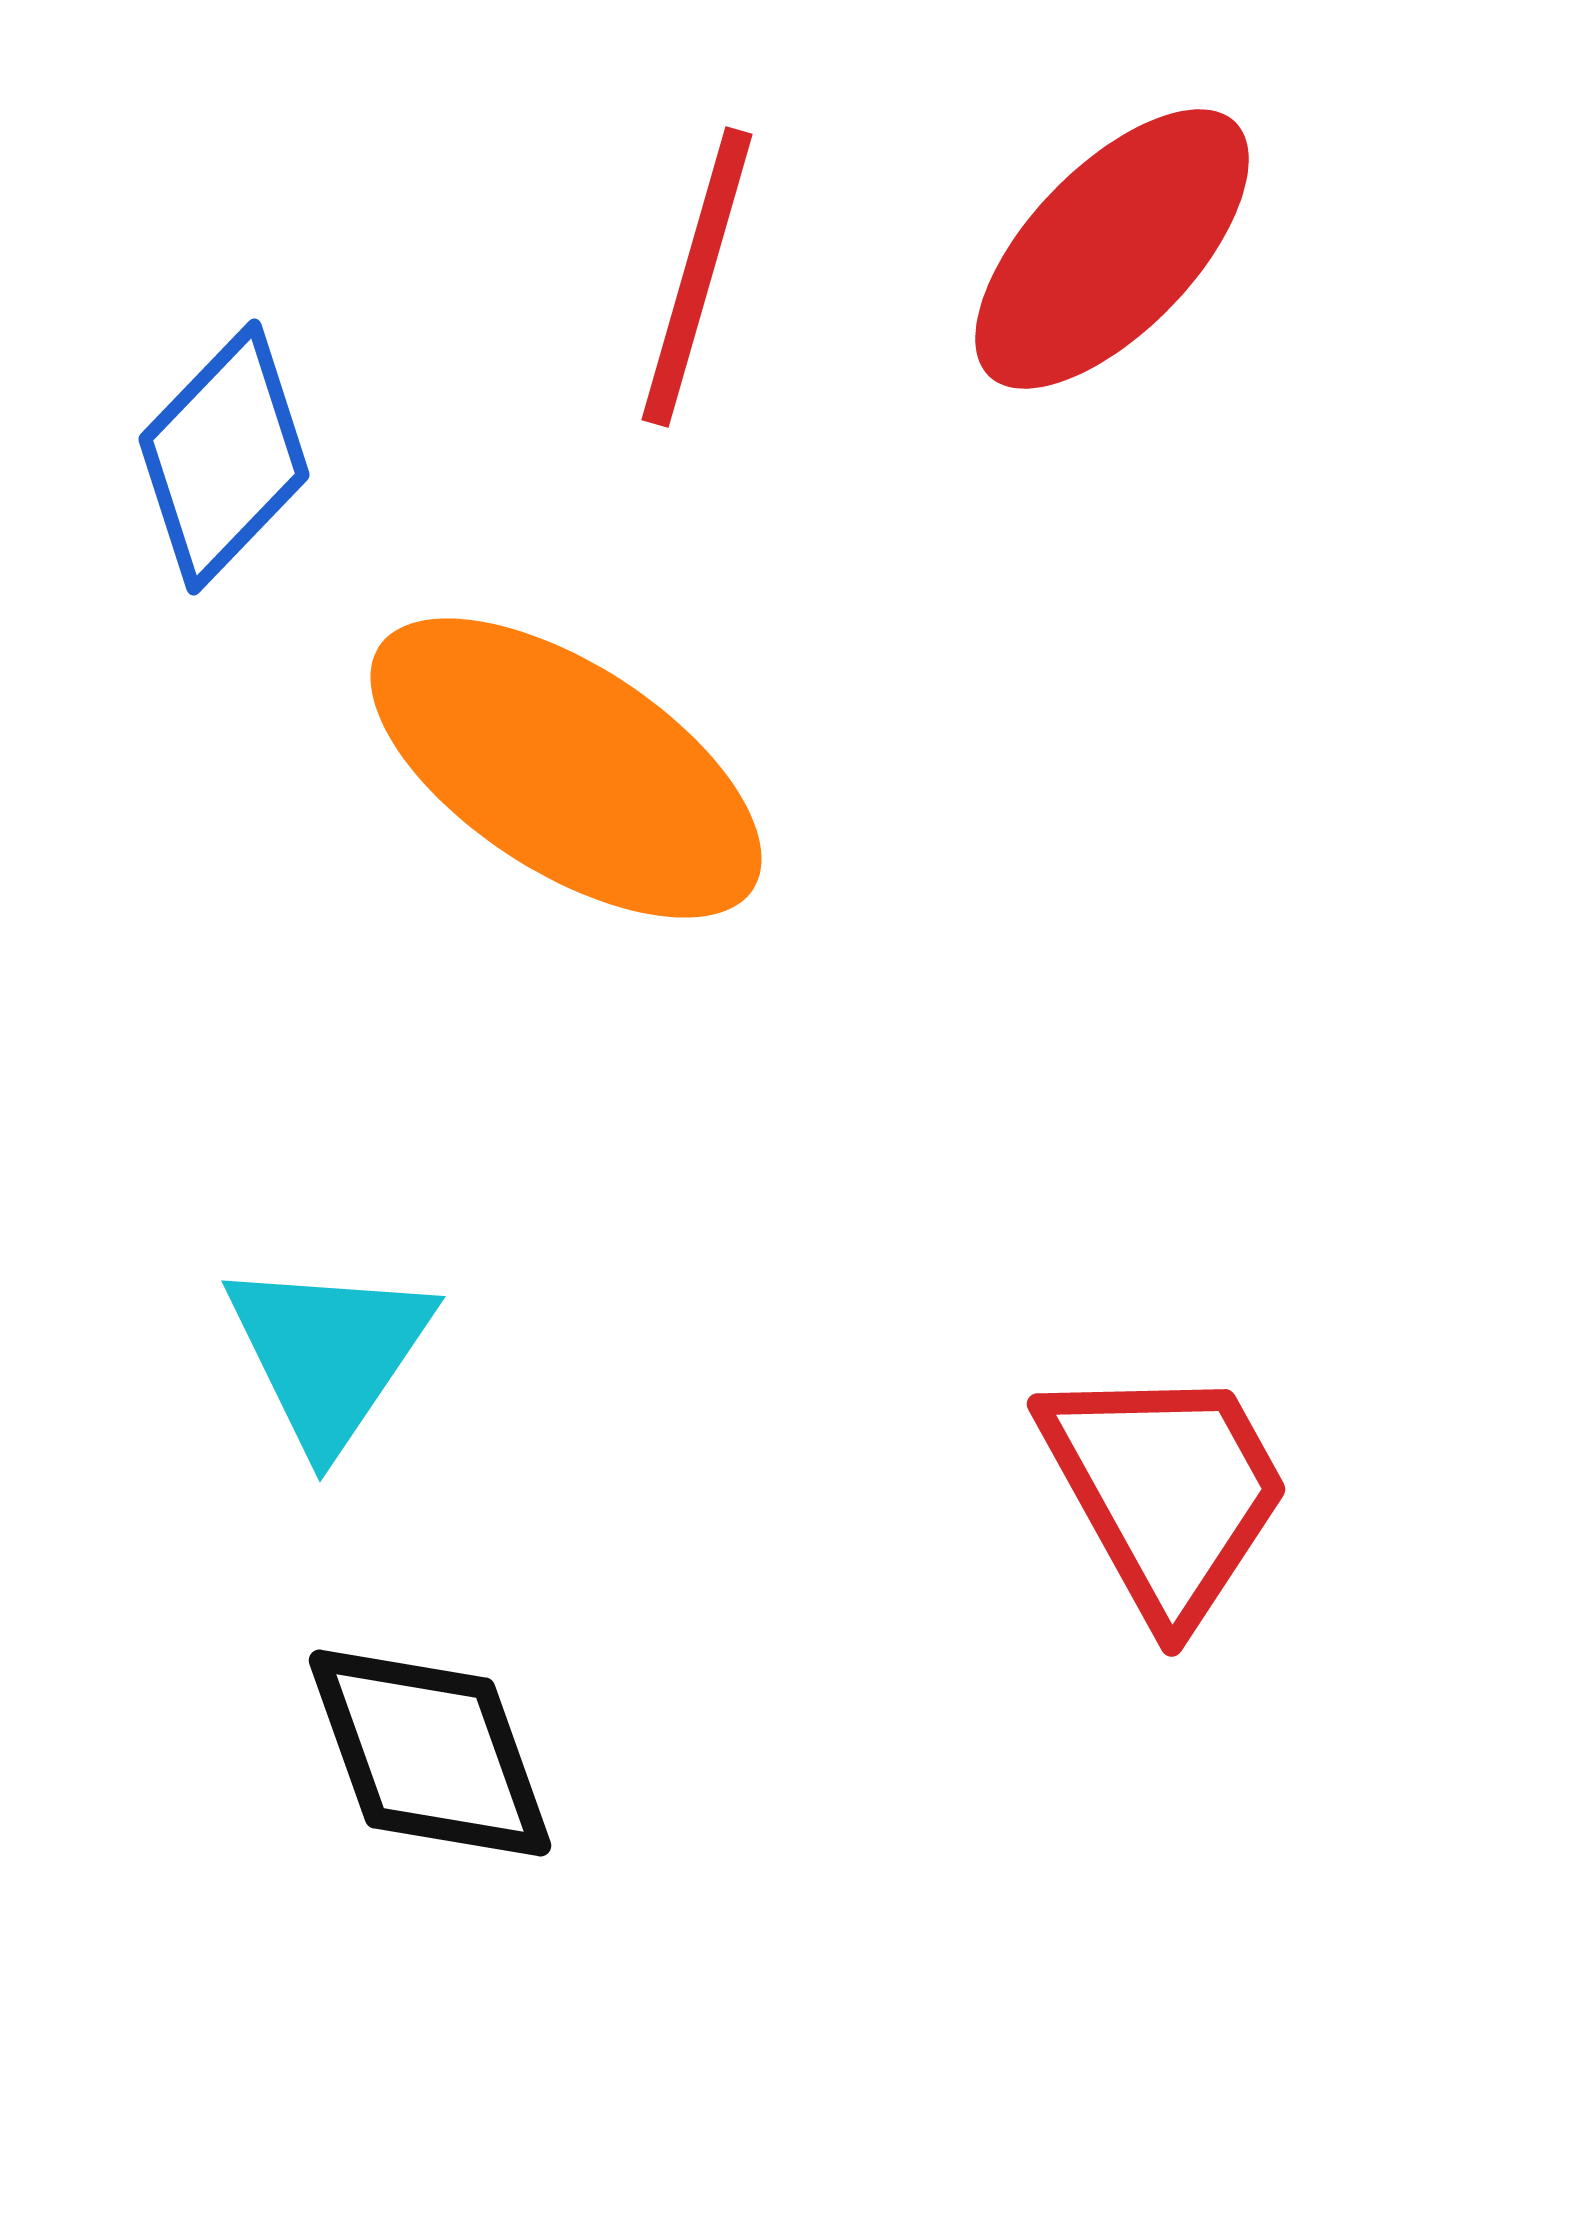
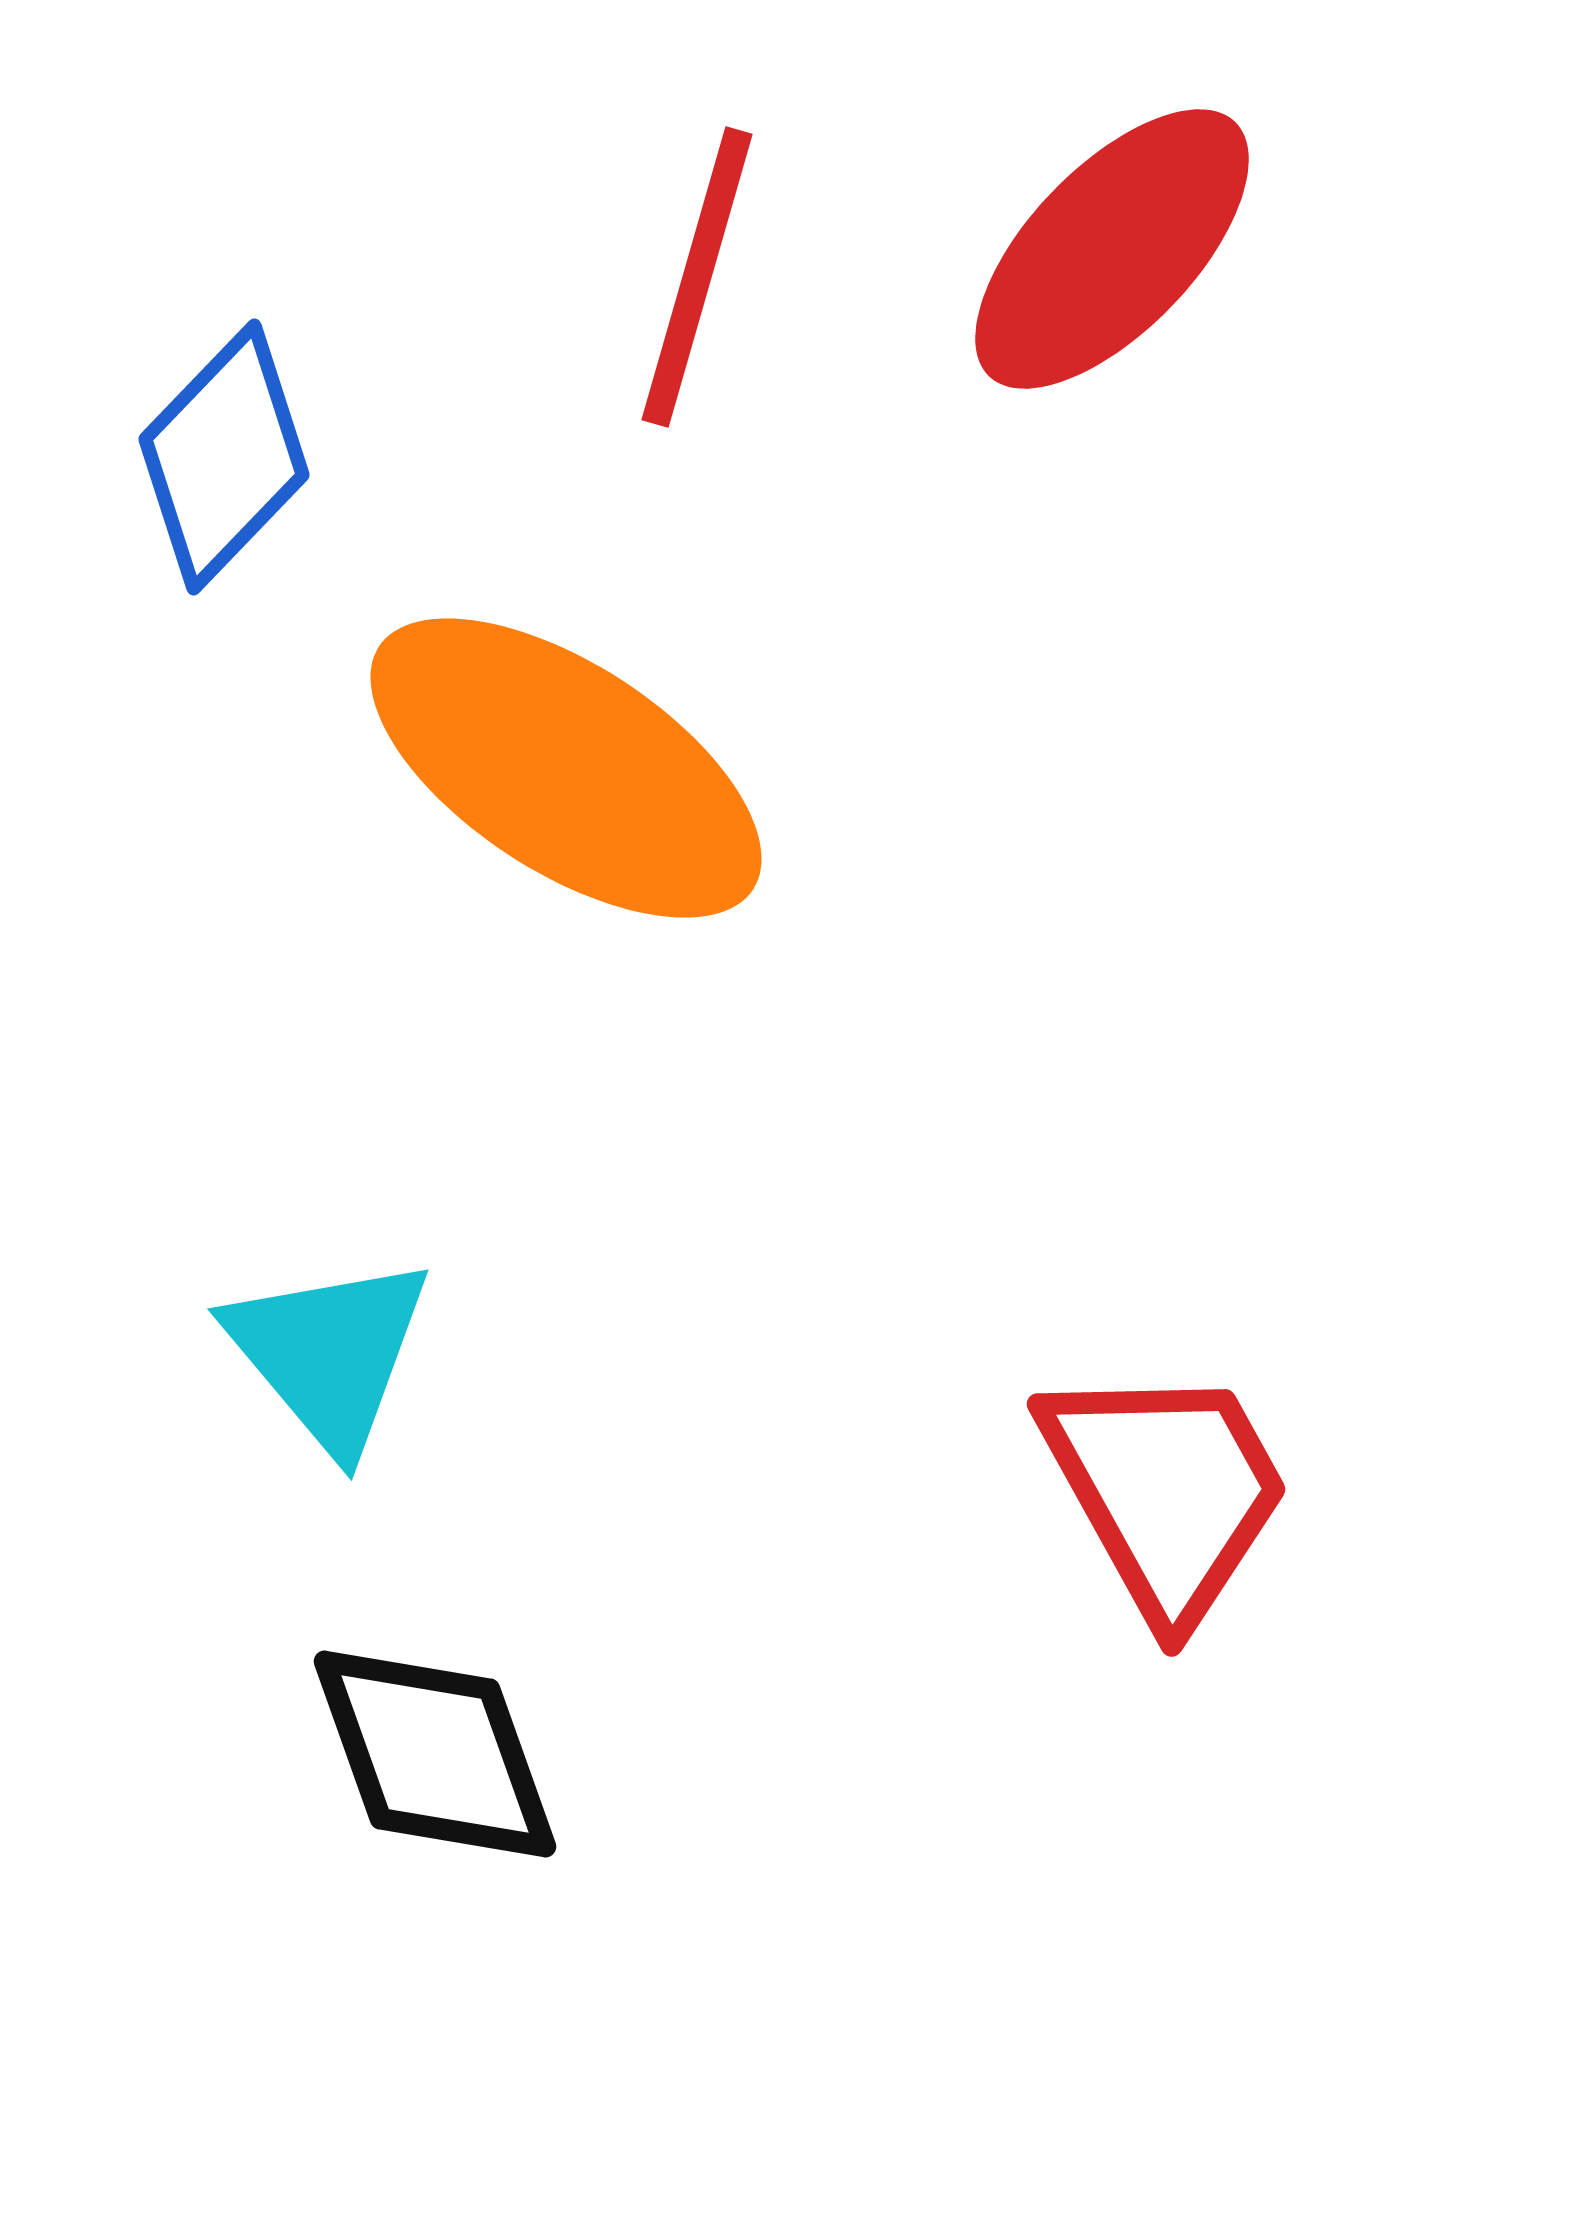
cyan triangle: rotated 14 degrees counterclockwise
black diamond: moved 5 px right, 1 px down
